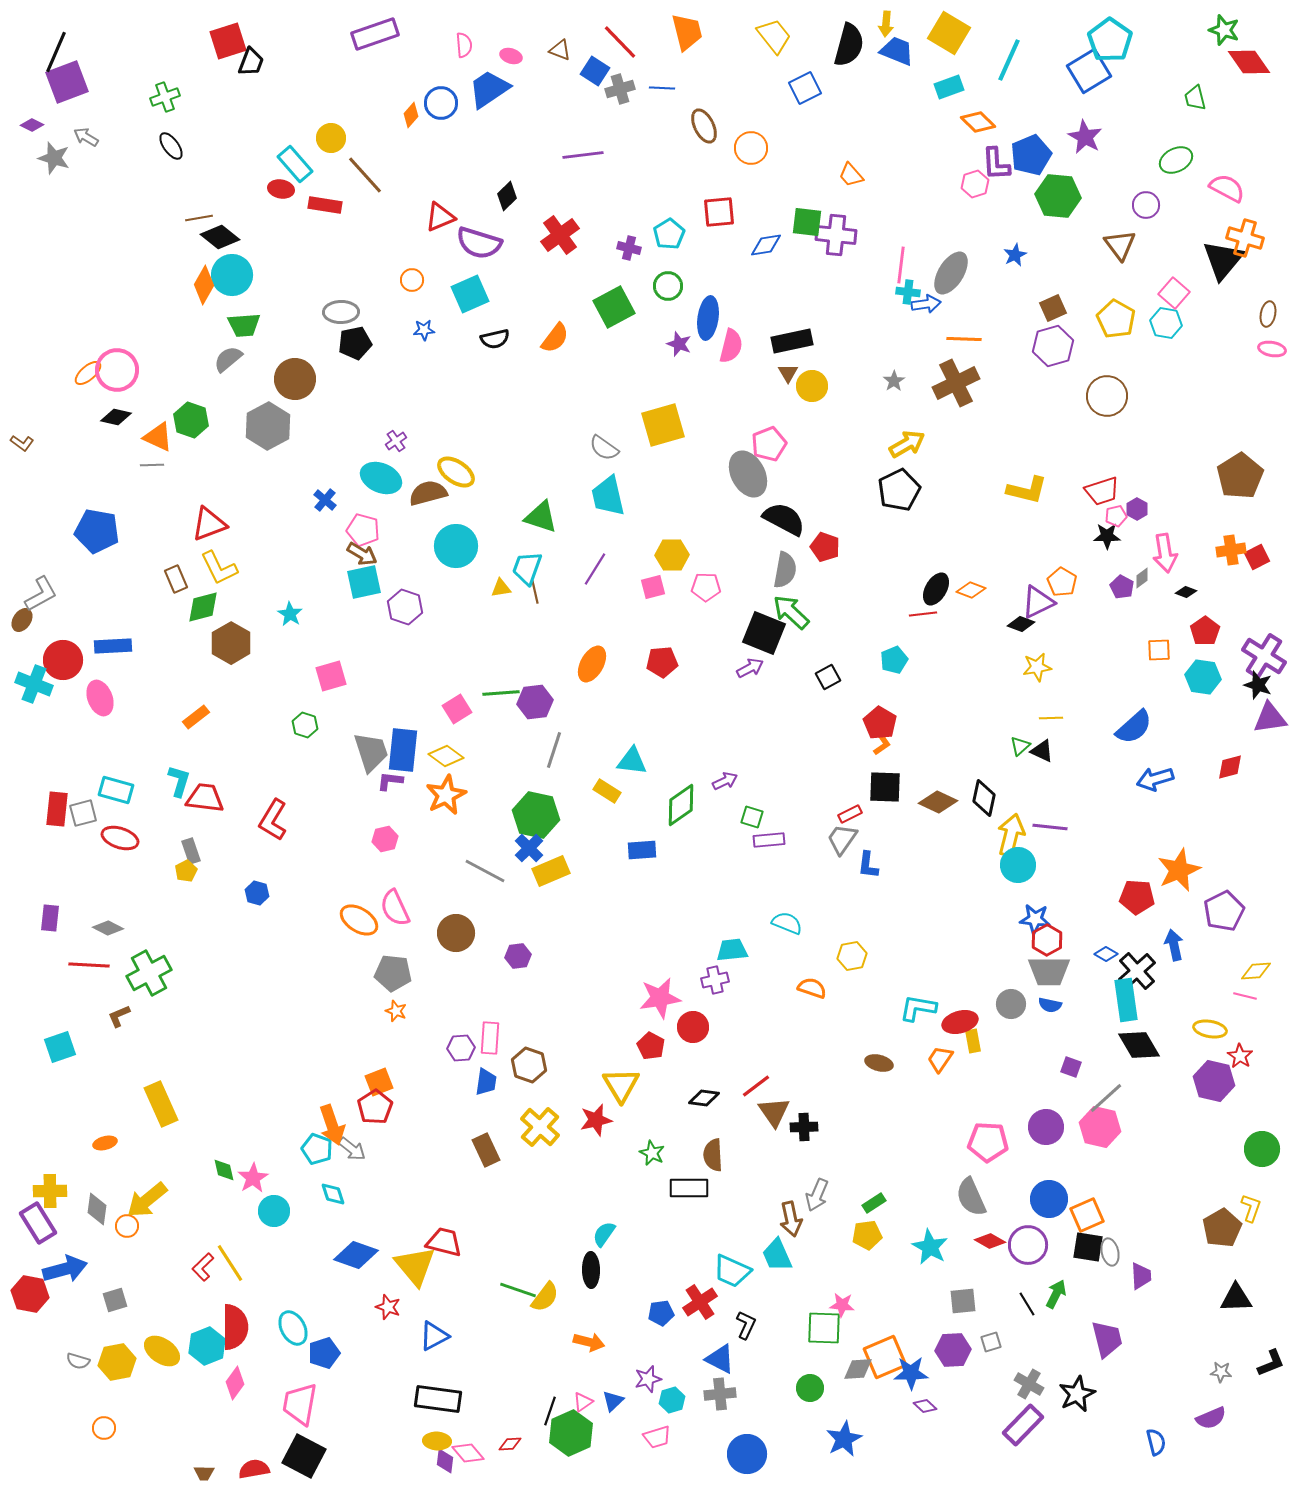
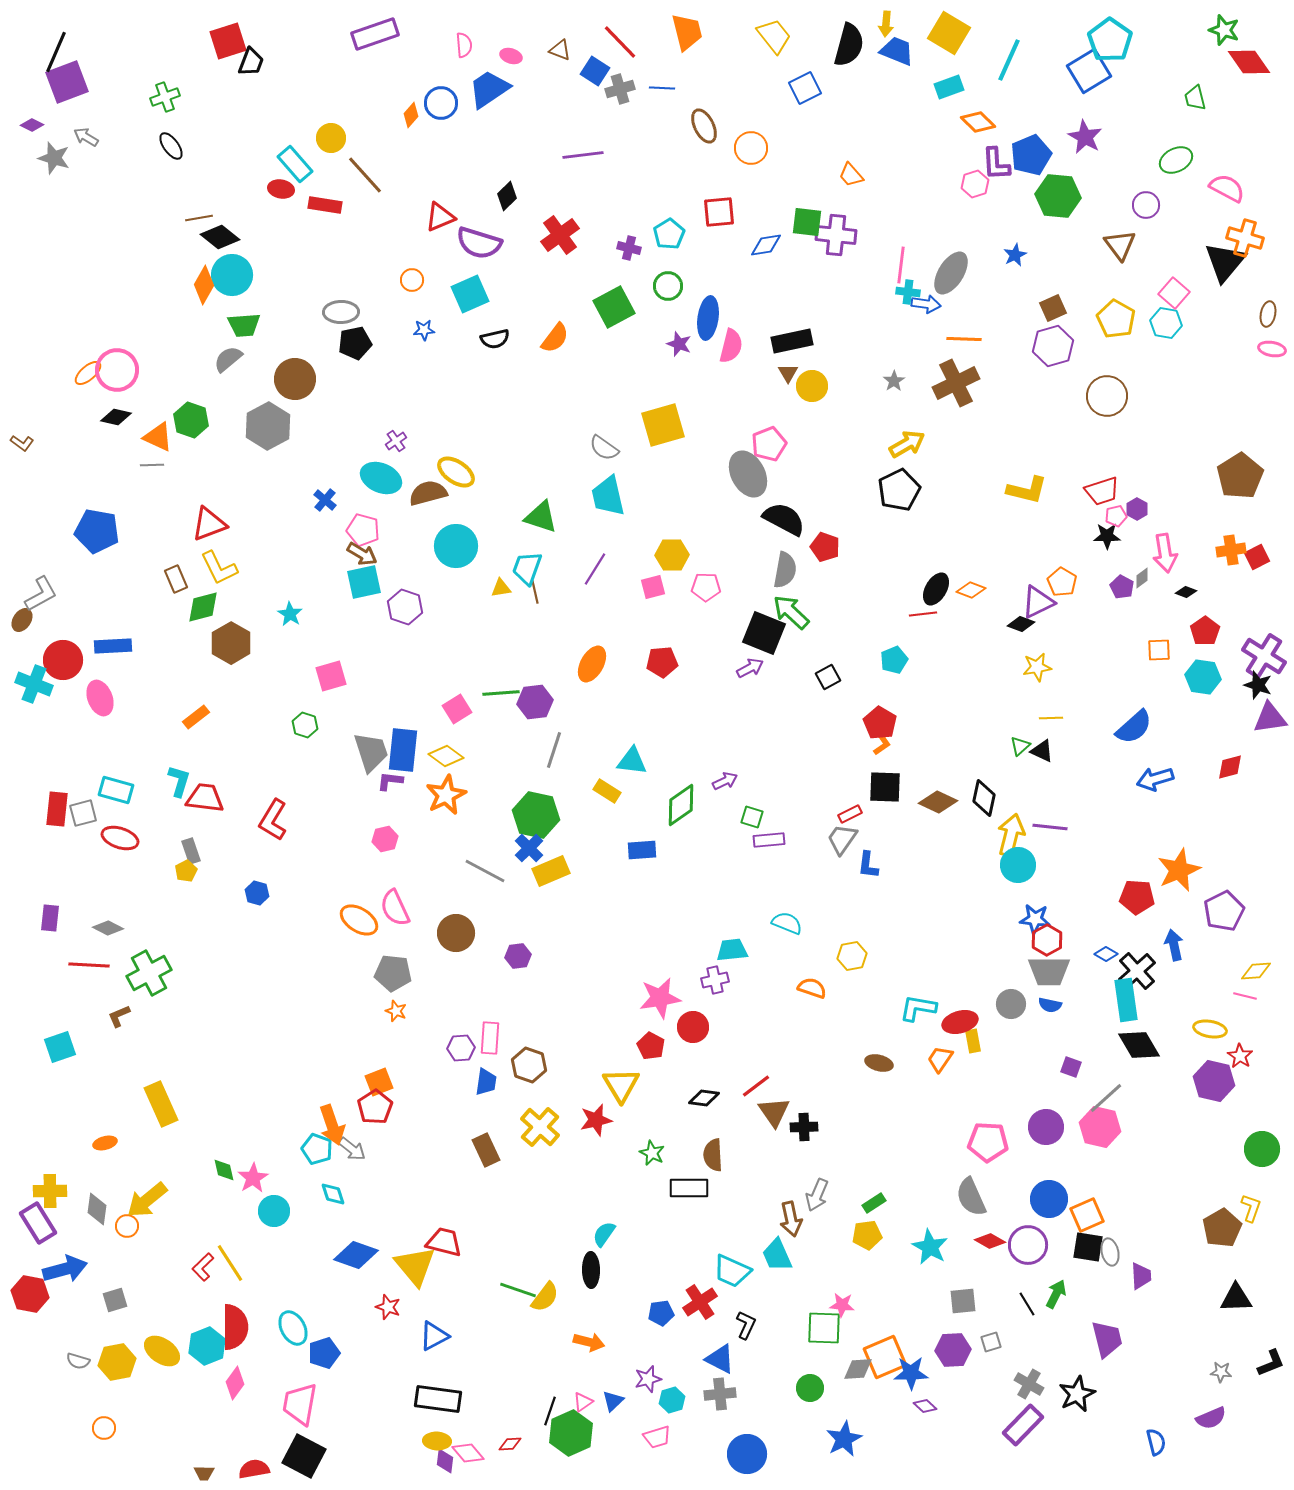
black triangle at (1223, 260): moved 2 px right, 2 px down
blue arrow at (926, 304): rotated 16 degrees clockwise
